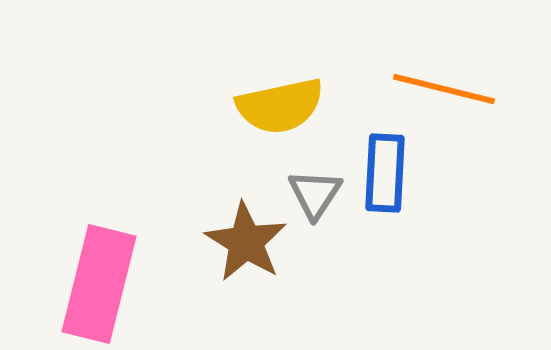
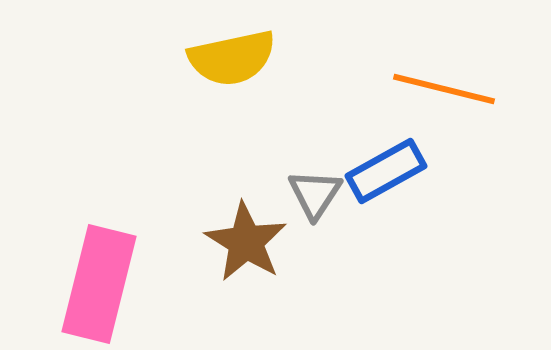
yellow semicircle: moved 48 px left, 48 px up
blue rectangle: moved 1 px right, 2 px up; rotated 58 degrees clockwise
